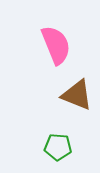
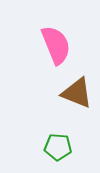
brown triangle: moved 2 px up
